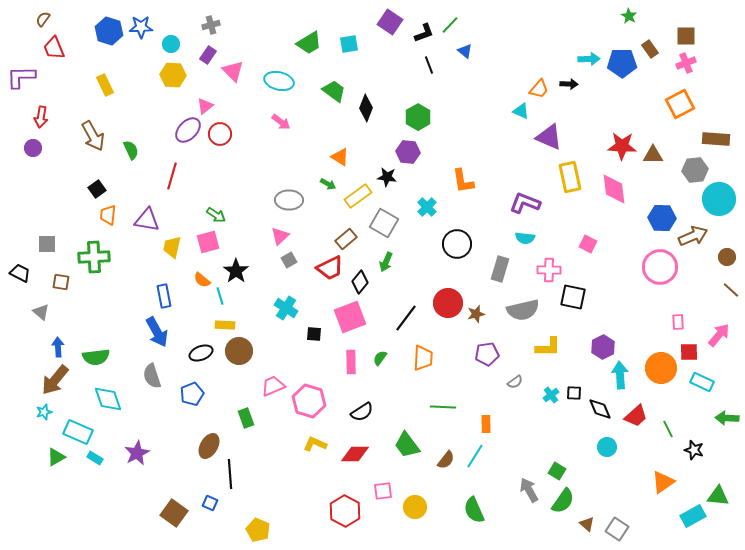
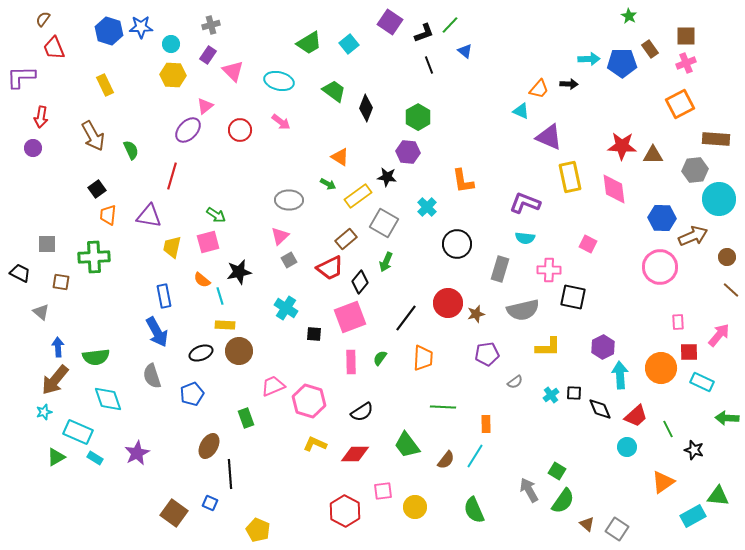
cyan square at (349, 44): rotated 30 degrees counterclockwise
red circle at (220, 134): moved 20 px right, 4 px up
purple triangle at (147, 220): moved 2 px right, 4 px up
black star at (236, 271): moved 3 px right, 1 px down; rotated 25 degrees clockwise
cyan circle at (607, 447): moved 20 px right
